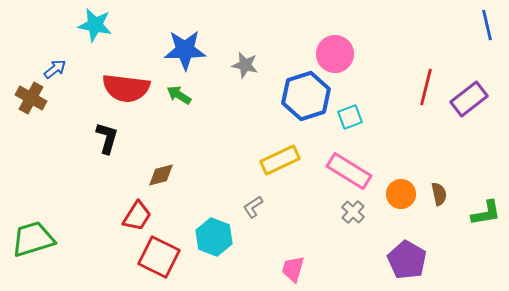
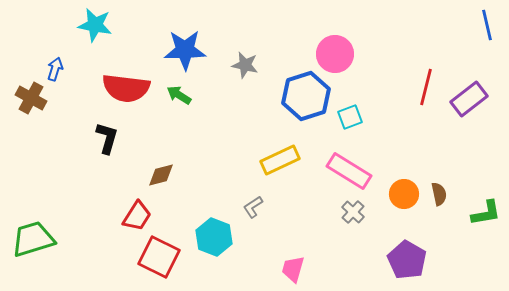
blue arrow: rotated 35 degrees counterclockwise
orange circle: moved 3 px right
